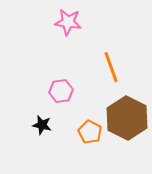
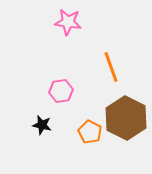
brown hexagon: moved 1 px left
